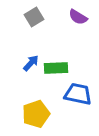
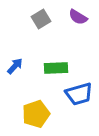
gray square: moved 7 px right, 2 px down
blue arrow: moved 16 px left, 3 px down
blue trapezoid: moved 1 px right; rotated 152 degrees clockwise
